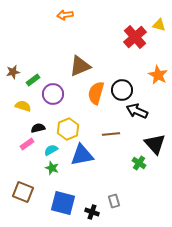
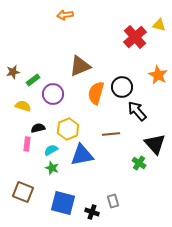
black circle: moved 3 px up
black arrow: rotated 25 degrees clockwise
pink rectangle: rotated 48 degrees counterclockwise
gray rectangle: moved 1 px left
